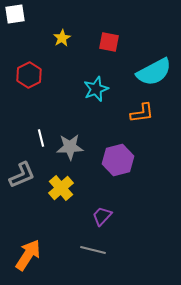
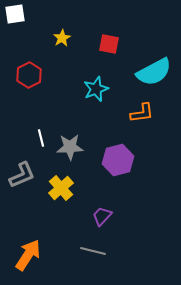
red square: moved 2 px down
gray line: moved 1 px down
